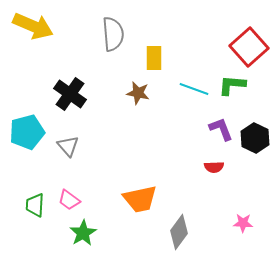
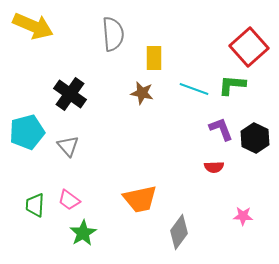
brown star: moved 4 px right
pink star: moved 7 px up
